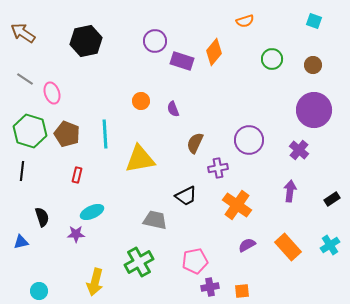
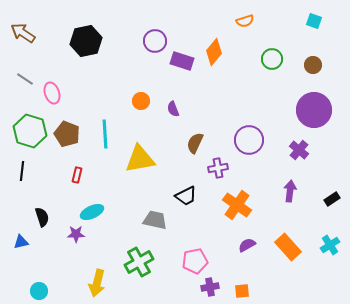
yellow arrow at (95, 282): moved 2 px right, 1 px down
